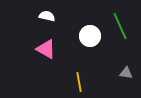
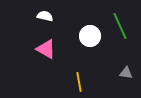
white semicircle: moved 2 px left
